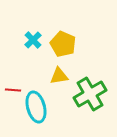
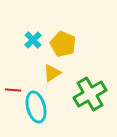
yellow triangle: moved 7 px left, 3 px up; rotated 24 degrees counterclockwise
